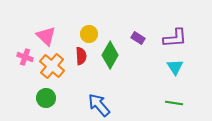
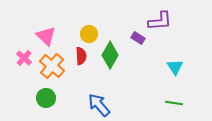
purple L-shape: moved 15 px left, 17 px up
pink cross: moved 1 px left, 1 px down; rotated 21 degrees clockwise
